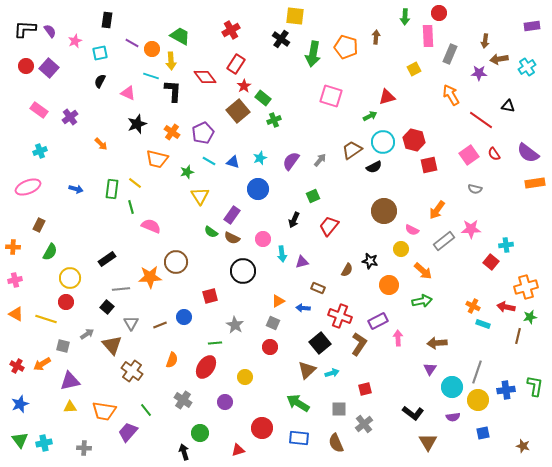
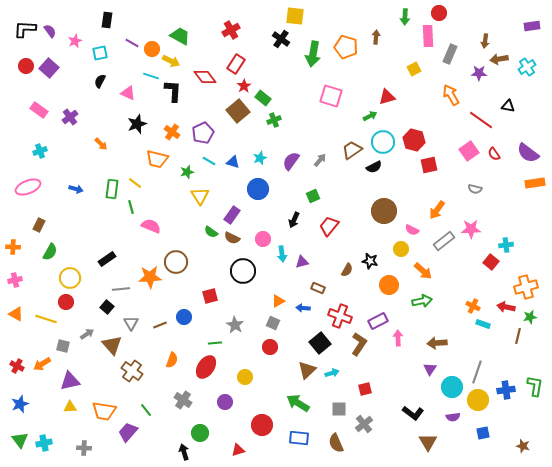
yellow arrow at (171, 61): rotated 60 degrees counterclockwise
pink square at (469, 155): moved 4 px up
red circle at (262, 428): moved 3 px up
